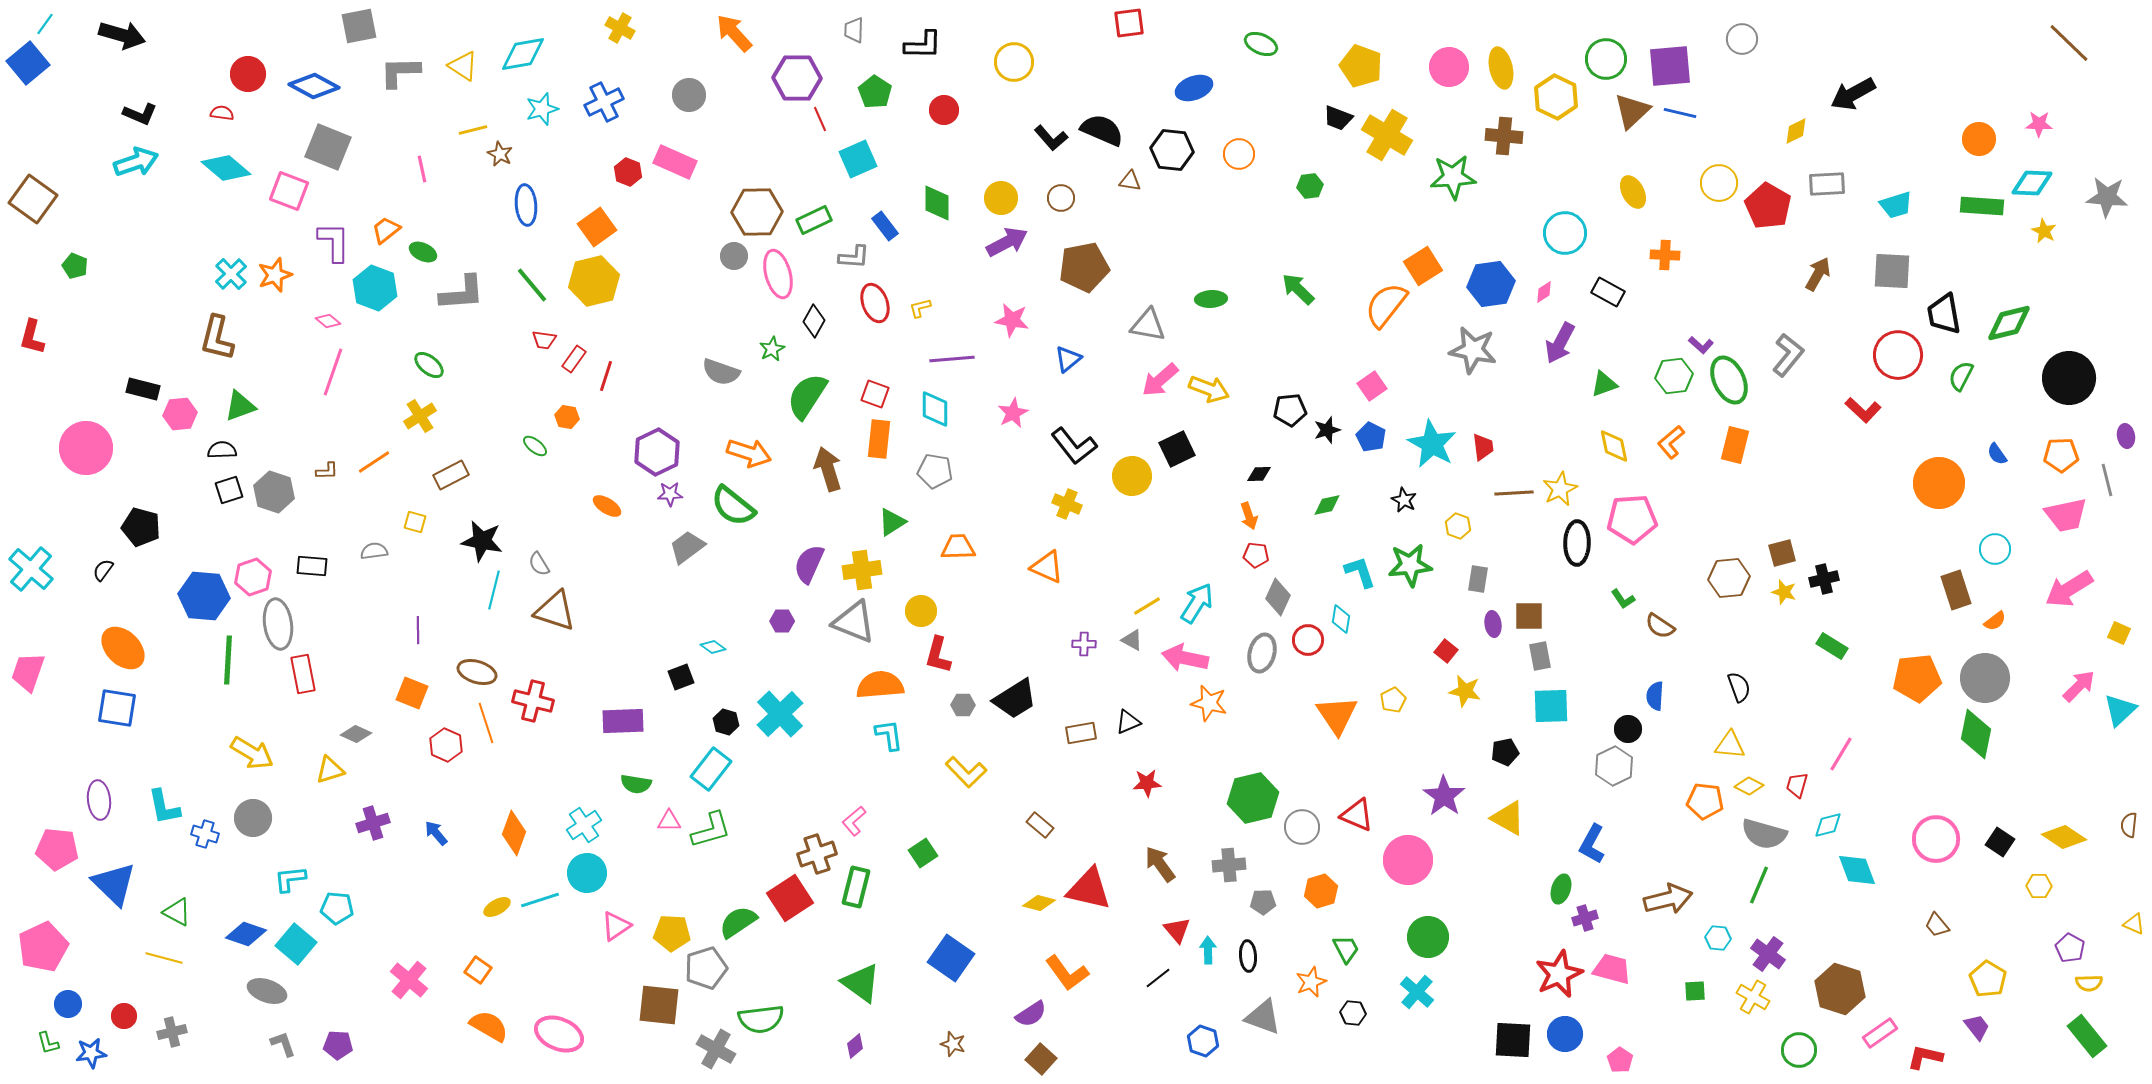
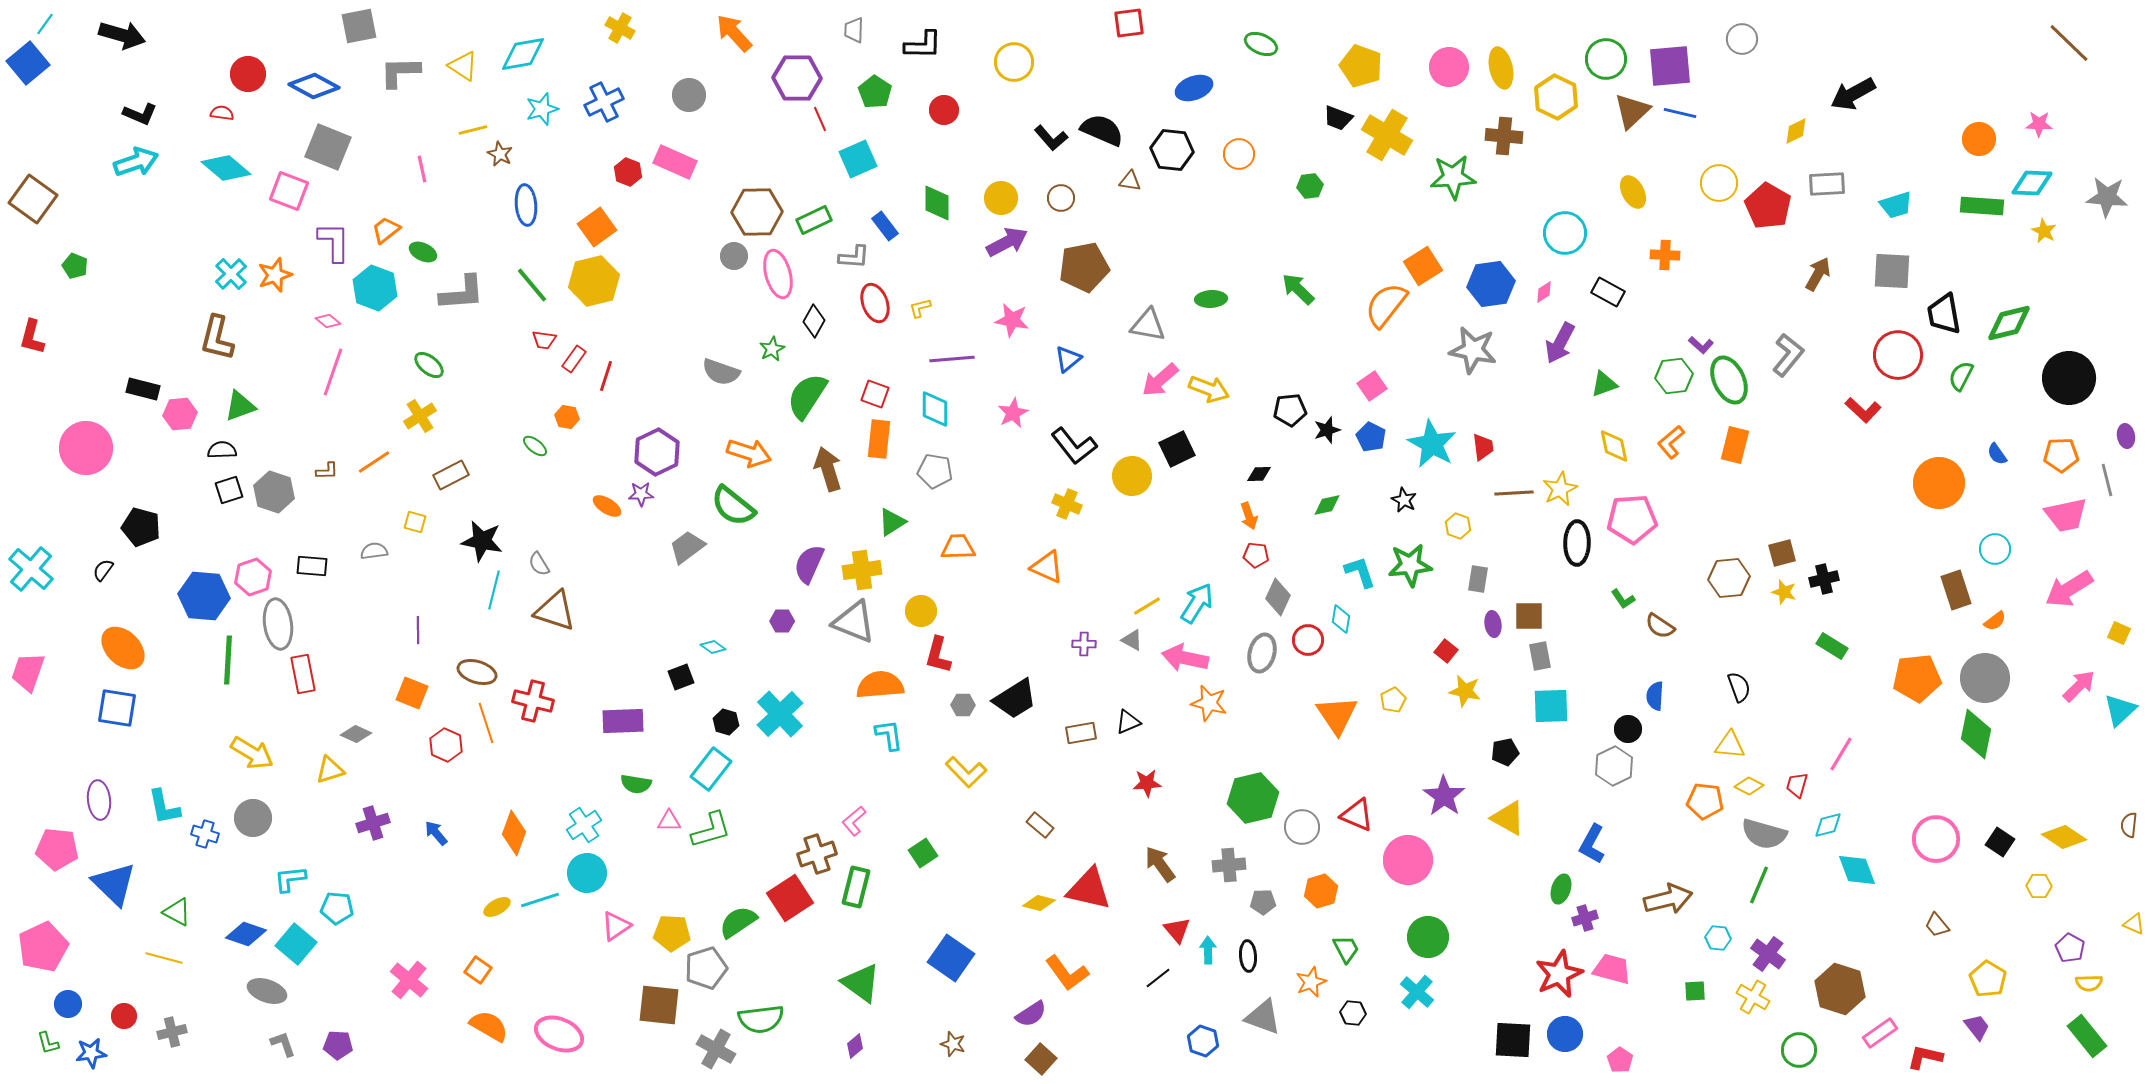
purple star at (670, 494): moved 29 px left
